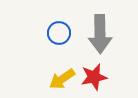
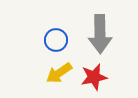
blue circle: moved 3 px left, 7 px down
yellow arrow: moved 3 px left, 6 px up
